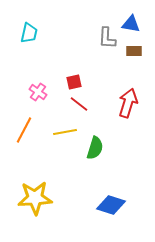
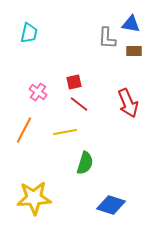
red arrow: rotated 140 degrees clockwise
green semicircle: moved 10 px left, 15 px down
yellow star: moved 1 px left
